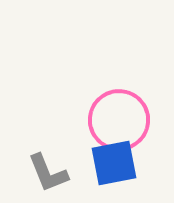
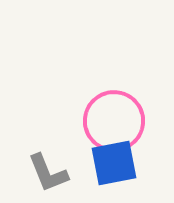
pink circle: moved 5 px left, 1 px down
